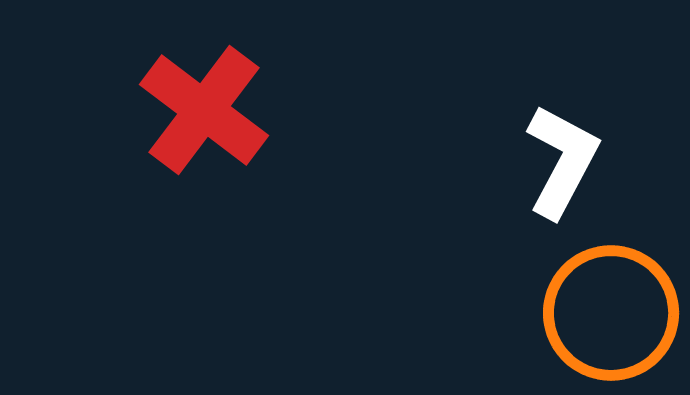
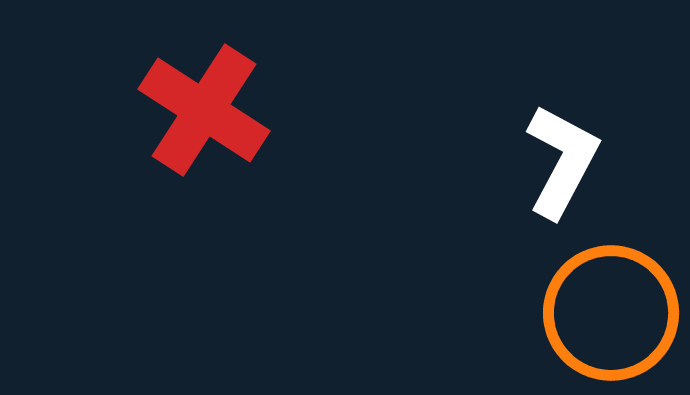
red cross: rotated 4 degrees counterclockwise
